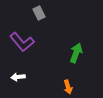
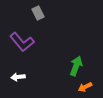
gray rectangle: moved 1 px left
green arrow: moved 13 px down
orange arrow: moved 17 px right; rotated 80 degrees clockwise
